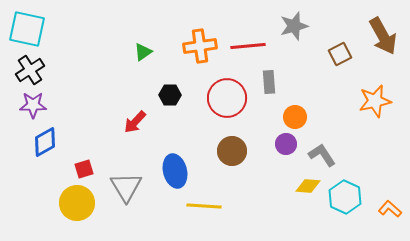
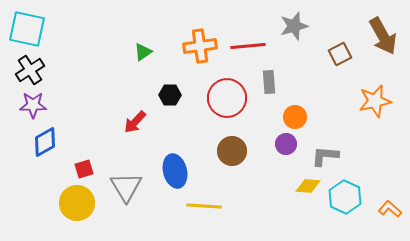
gray L-shape: moved 3 px right, 1 px down; rotated 52 degrees counterclockwise
